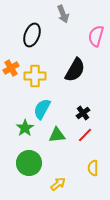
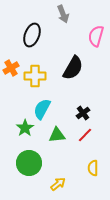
black semicircle: moved 2 px left, 2 px up
